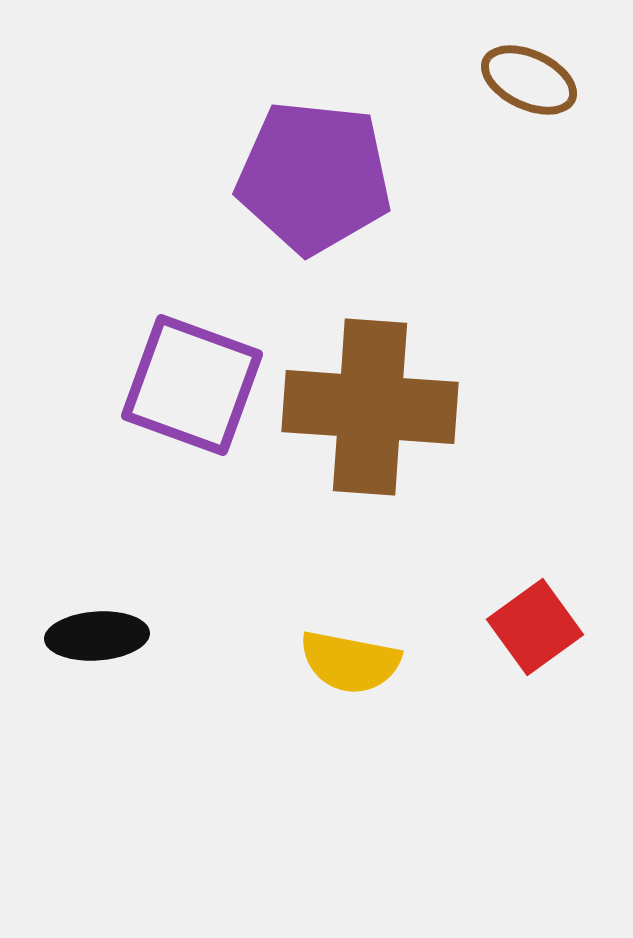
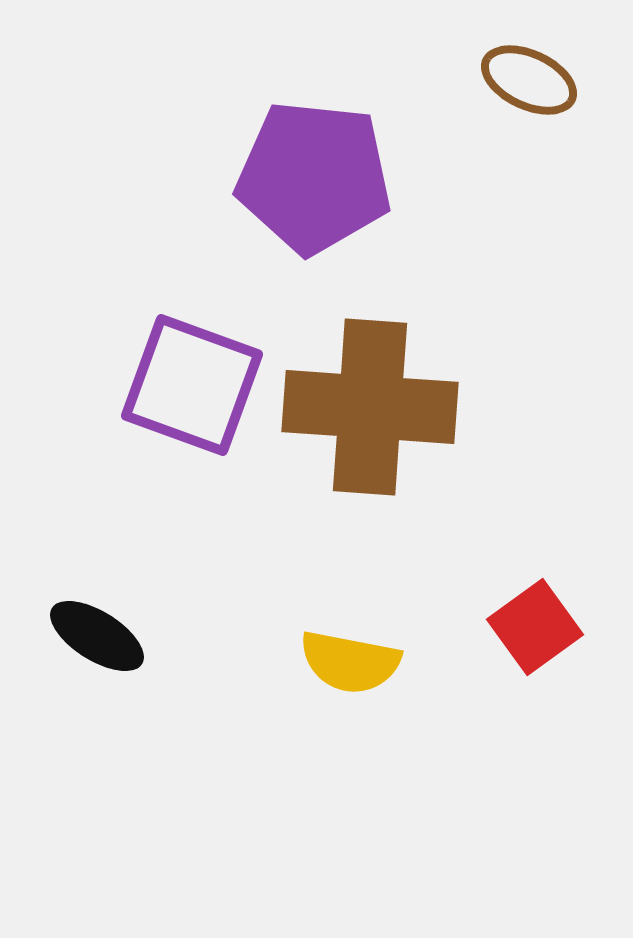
black ellipse: rotated 36 degrees clockwise
